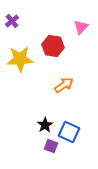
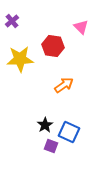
pink triangle: rotated 28 degrees counterclockwise
